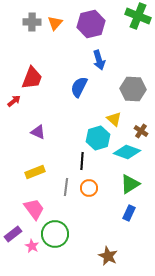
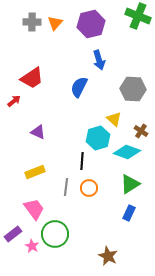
red trapezoid: rotated 35 degrees clockwise
